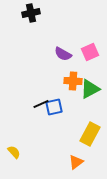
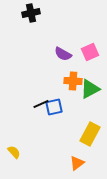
orange triangle: moved 1 px right, 1 px down
